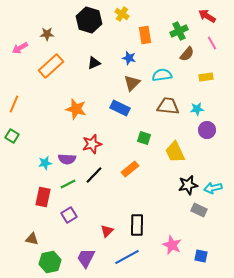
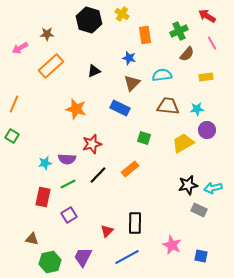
black triangle at (94, 63): moved 8 px down
yellow trapezoid at (175, 152): moved 8 px right, 9 px up; rotated 85 degrees clockwise
black line at (94, 175): moved 4 px right
black rectangle at (137, 225): moved 2 px left, 2 px up
purple trapezoid at (86, 258): moved 3 px left, 1 px up
